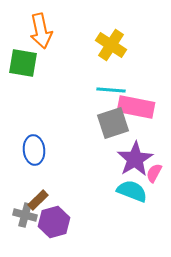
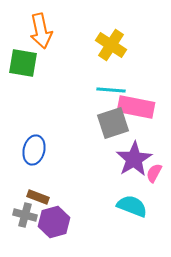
blue ellipse: rotated 20 degrees clockwise
purple star: moved 1 px left
cyan semicircle: moved 15 px down
brown rectangle: moved 3 px up; rotated 65 degrees clockwise
